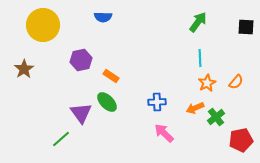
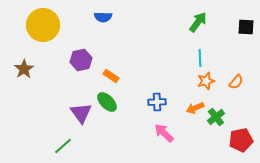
orange star: moved 1 px left, 2 px up; rotated 12 degrees clockwise
green line: moved 2 px right, 7 px down
